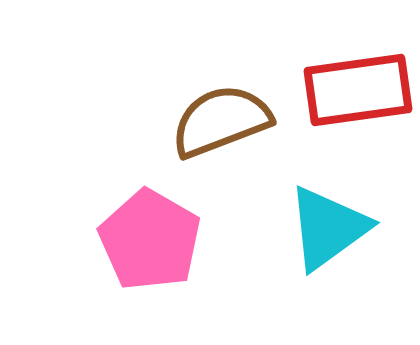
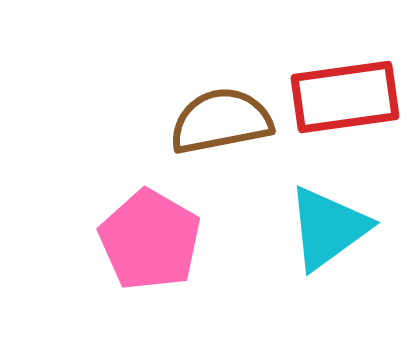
red rectangle: moved 13 px left, 7 px down
brown semicircle: rotated 10 degrees clockwise
